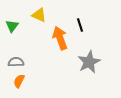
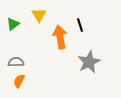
yellow triangle: rotated 35 degrees clockwise
green triangle: moved 1 px right, 2 px up; rotated 16 degrees clockwise
orange arrow: moved 1 px up; rotated 10 degrees clockwise
